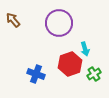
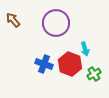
purple circle: moved 3 px left
red hexagon: rotated 20 degrees counterclockwise
blue cross: moved 8 px right, 10 px up
